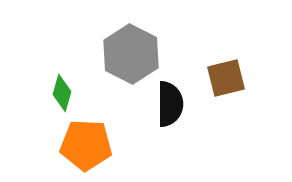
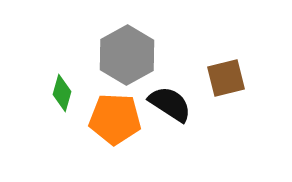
gray hexagon: moved 4 px left, 1 px down; rotated 4 degrees clockwise
black semicircle: rotated 57 degrees counterclockwise
orange pentagon: moved 29 px right, 26 px up
